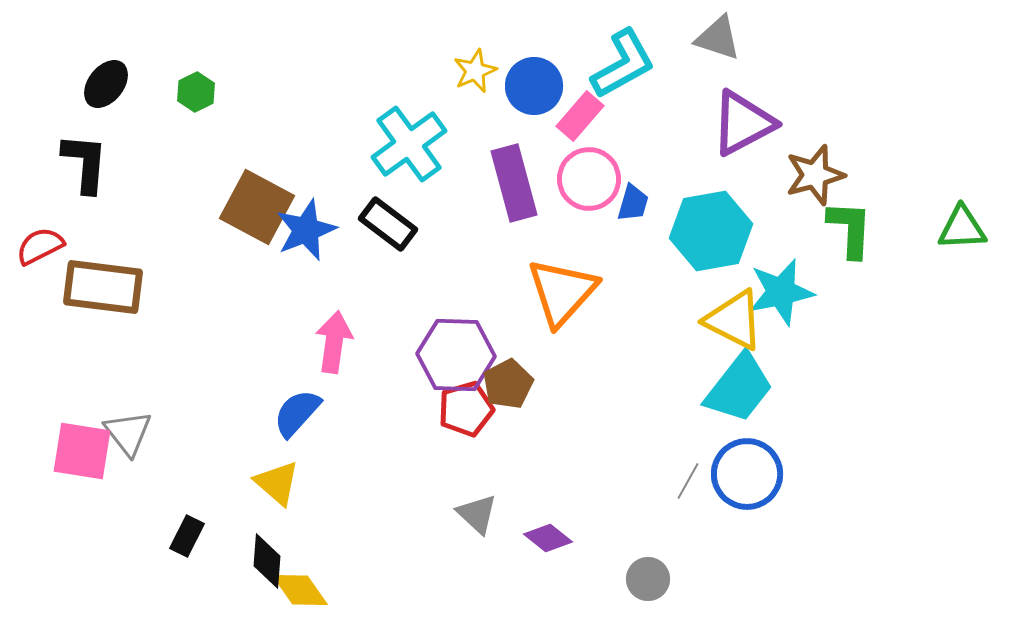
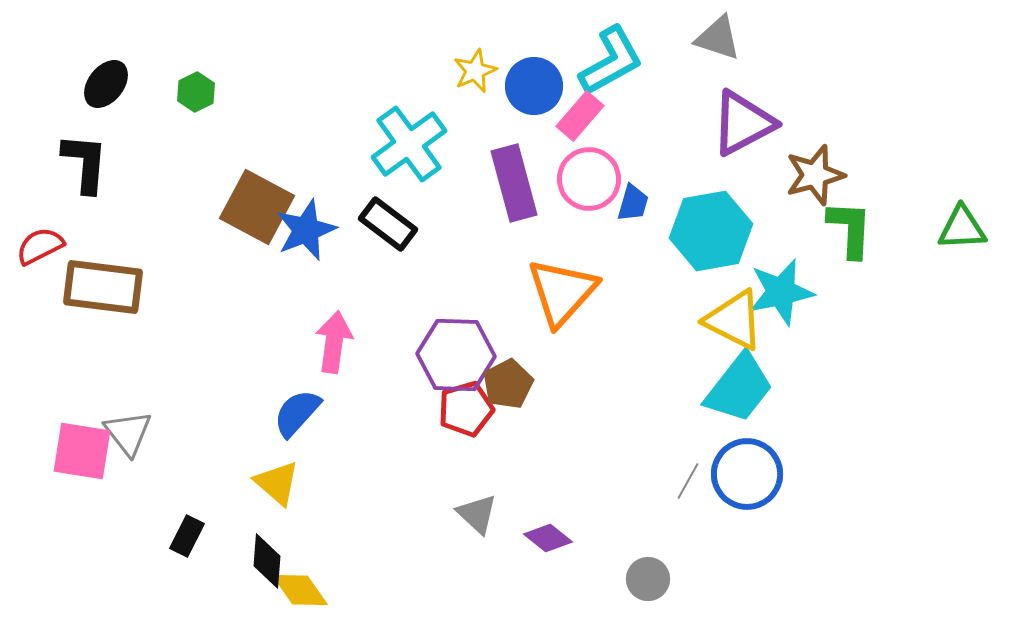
cyan L-shape at (623, 64): moved 12 px left, 3 px up
